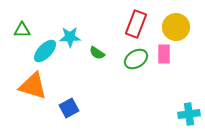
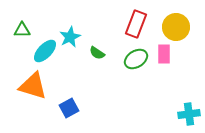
cyan star: rotated 25 degrees counterclockwise
